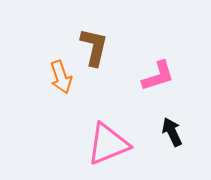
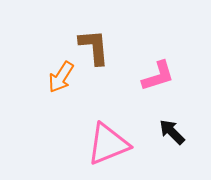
brown L-shape: rotated 18 degrees counterclockwise
orange arrow: rotated 52 degrees clockwise
black arrow: rotated 20 degrees counterclockwise
